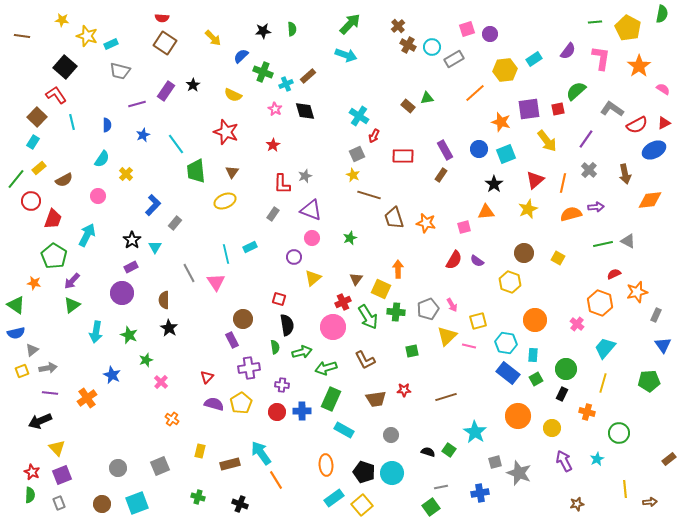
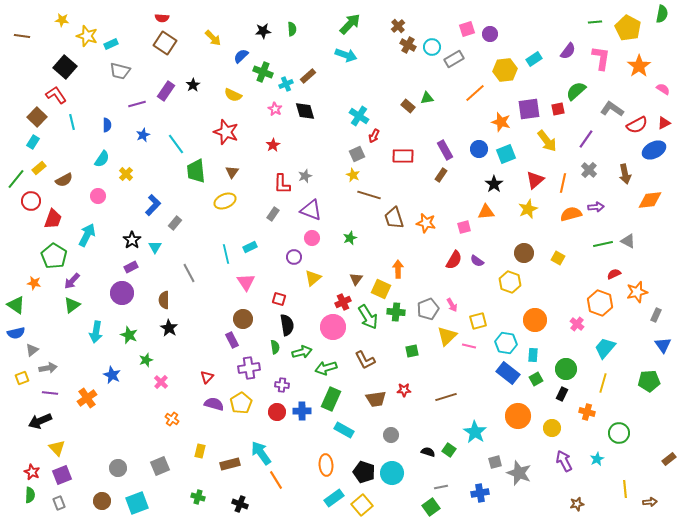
pink triangle at (216, 282): moved 30 px right
yellow square at (22, 371): moved 7 px down
brown circle at (102, 504): moved 3 px up
